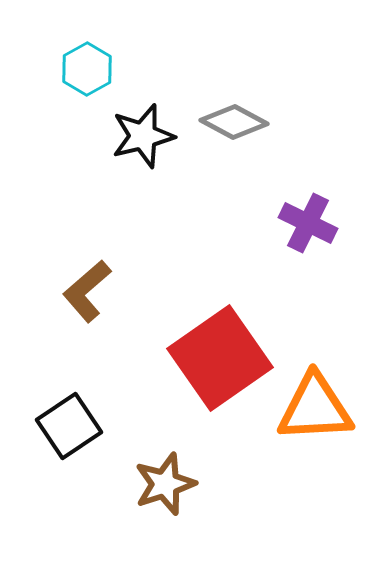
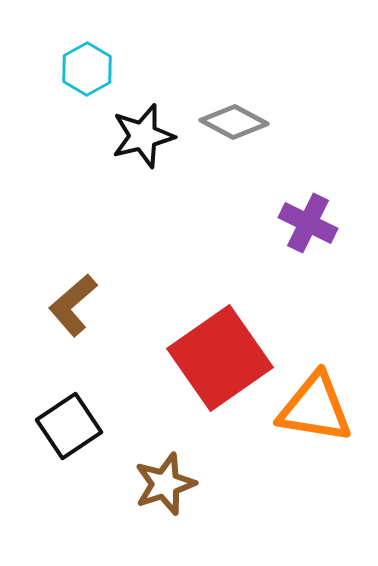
brown L-shape: moved 14 px left, 14 px down
orange triangle: rotated 12 degrees clockwise
